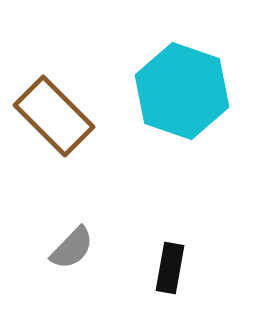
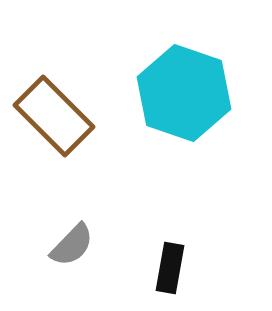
cyan hexagon: moved 2 px right, 2 px down
gray semicircle: moved 3 px up
